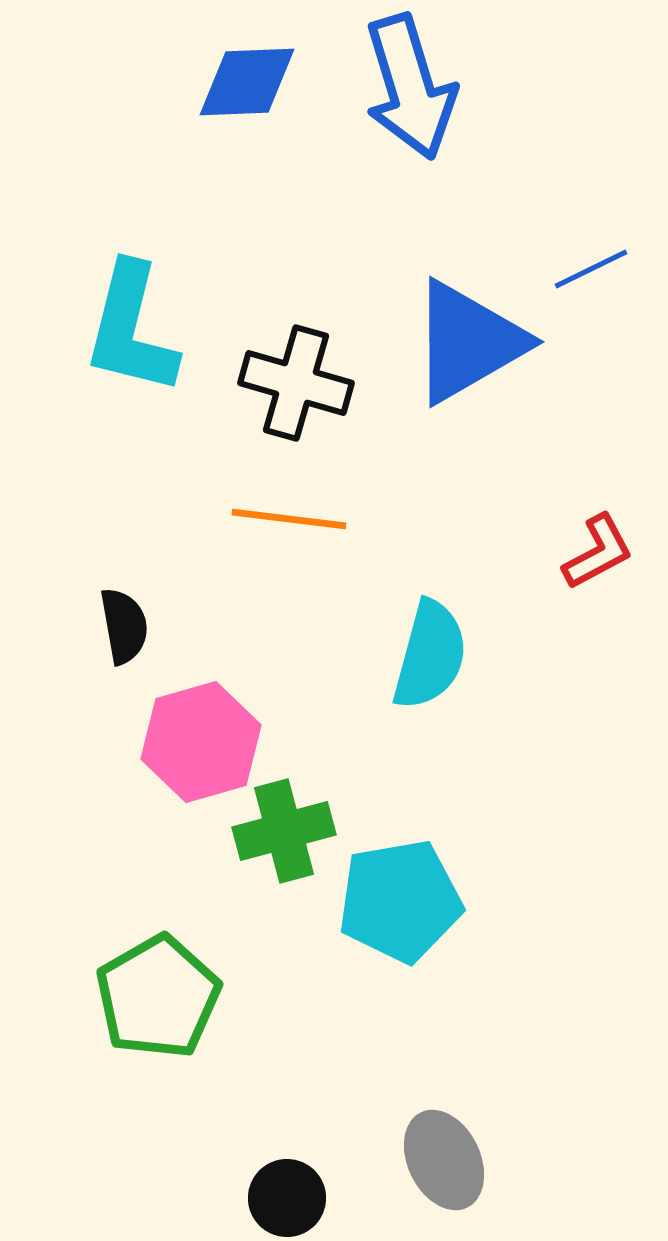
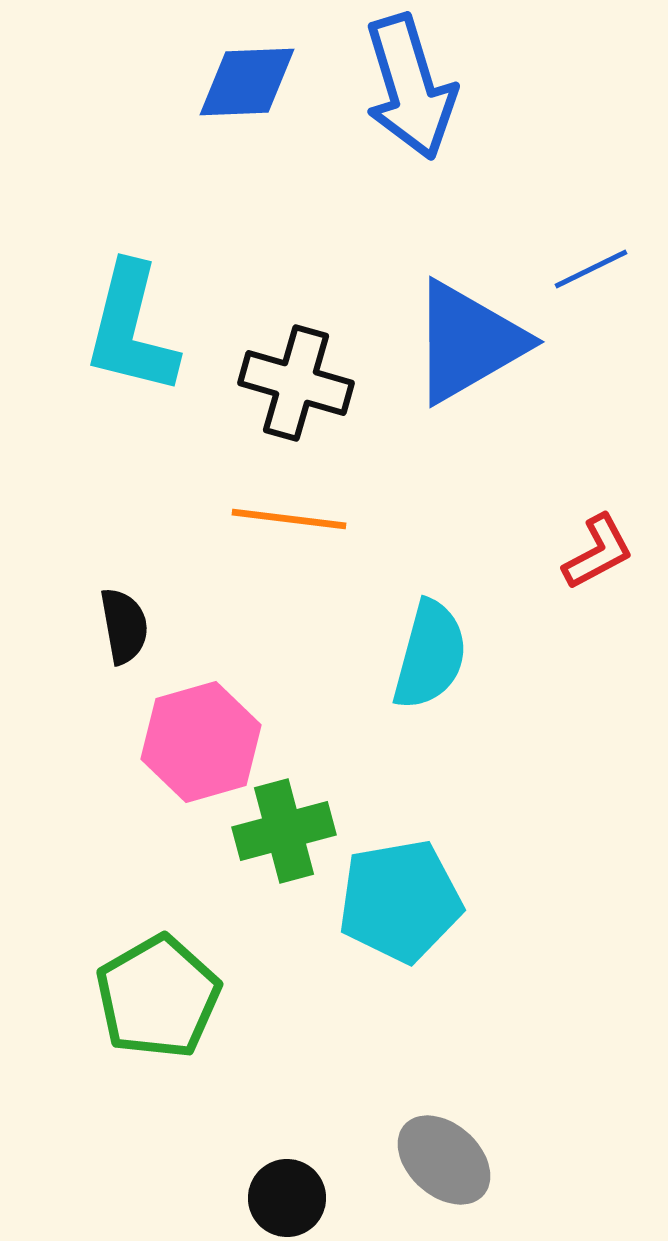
gray ellipse: rotated 22 degrees counterclockwise
